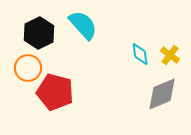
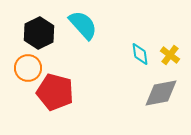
gray diamond: moved 1 px left, 1 px up; rotated 12 degrees clockwise
